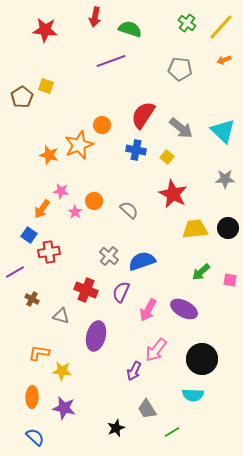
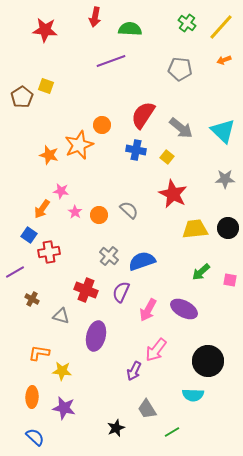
green semicircle at (130, 29): rotated 15 degrees counterclockwise
orange circle at (94, 201): moved 5 px right, 14 px down
black circle at (202, 359): moved 6 px right, 2 px down
